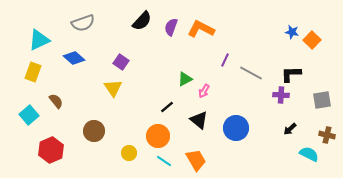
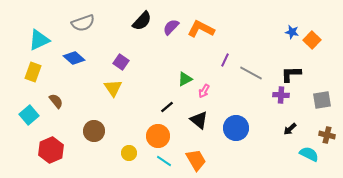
purple semicircle: rotated 24 degrees clockwise
